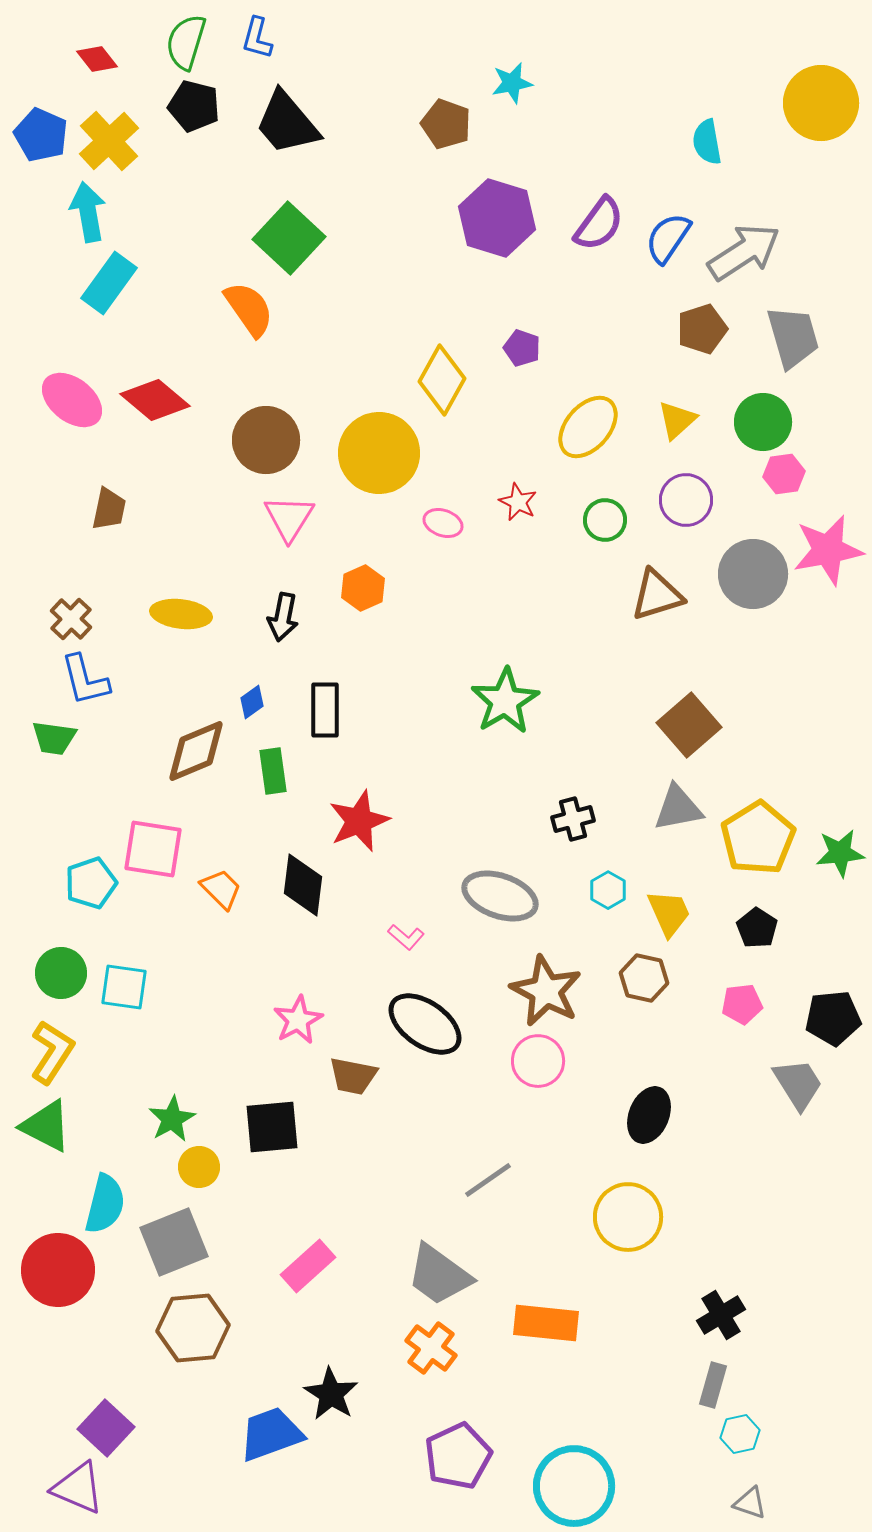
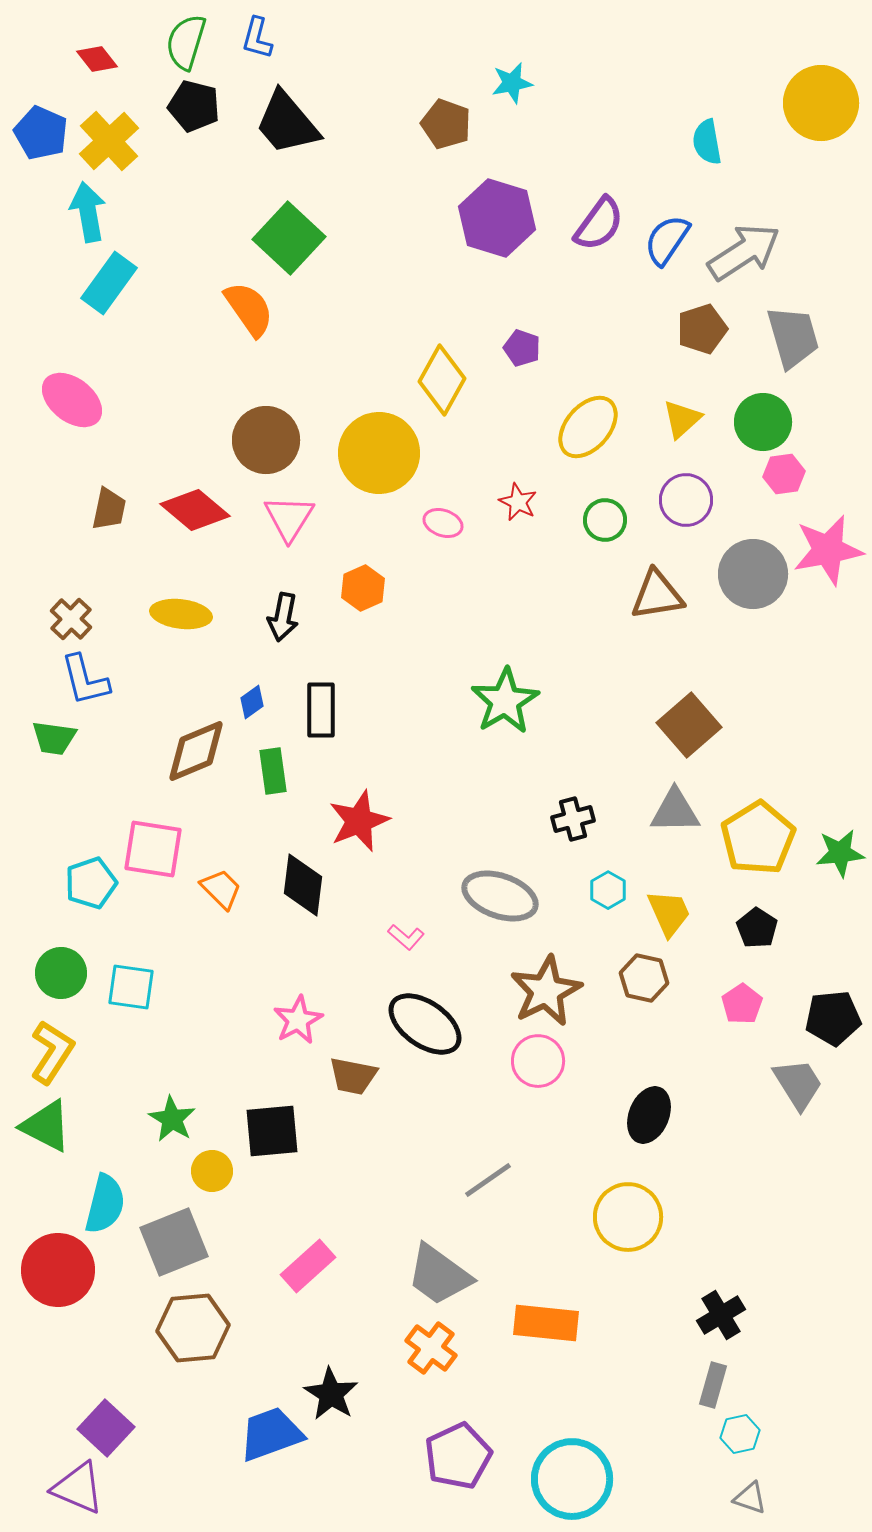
blue pentagon at (41, 135): moved 2 px up
blue semicircle at (668, 238): moved 1 px left, 2 px down
red diamond at (155, 400): moved 40 px right, 110 px down
yellow triangle at (677, 420): moved 5 px right, 1 px up
brown triangle at (657, 595): rotated 8 degrees clockwise
black rectangle at (325, 710): moved 4 px left
gray triangle at (678, 808): moved 3 px left, 3 px down; rotated 10 degrees clockwise
cyan square at (124, 987): moved 7 px right
brown star at (546, 991): rotated 18 degrees clockwise
pink pentagon at (742, 1004): rotated 27 degrees counterclockwise
green star at (172, 1119): rotated 12 degrees counterclockwise
black square at (272, 1127): moved 4 px down
yellow circle at (199, 1167): moved 13 px right, 4 px down
cyan circle at (574, 1486): moved 2 px left, 7 px up
gray triangle at (750, 1503): moved 5 px up
